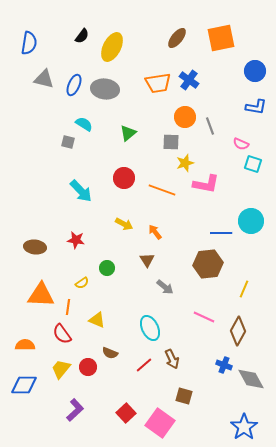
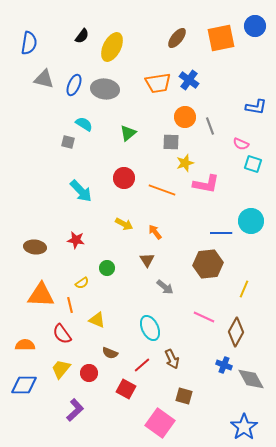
blue circle at (255, 71): moved 45 px up
orange line at (68, 307): moved 2 px right, 2 px up; rotated 21 degrees counterclockwise
brown diamond at (238, 331): moved 2 px left, 1 px down
red line at (144, 365): moved 2 px left
red circle at (88, 367): moved 1 px right, 6 px down
red square at (126, 413): moved 24 px up; rotated 18 degrees counterclockwise
